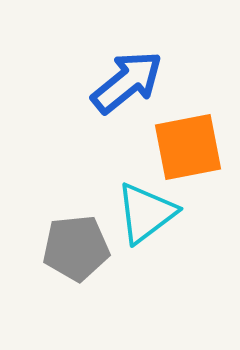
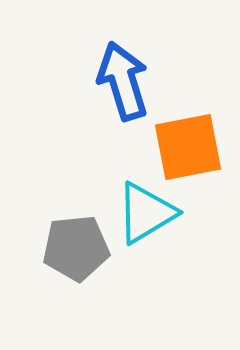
blue arrow: moved 4 px left, 1 px up; rotated 68 degrees counterclockwise
cyan triangle: rotated 6 degrees clockwise
